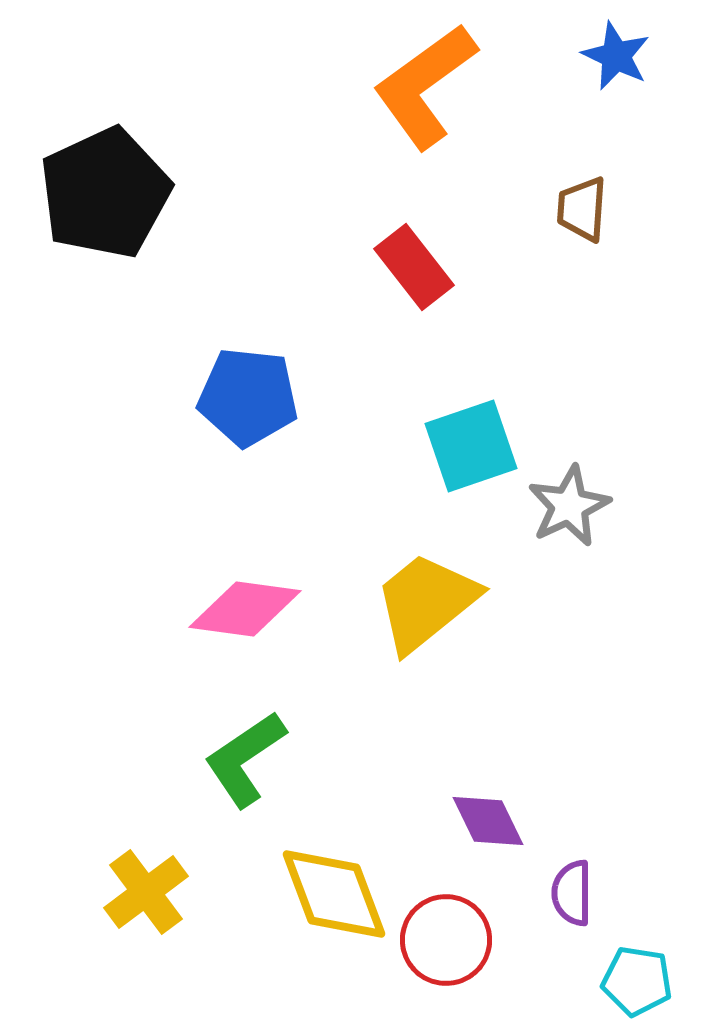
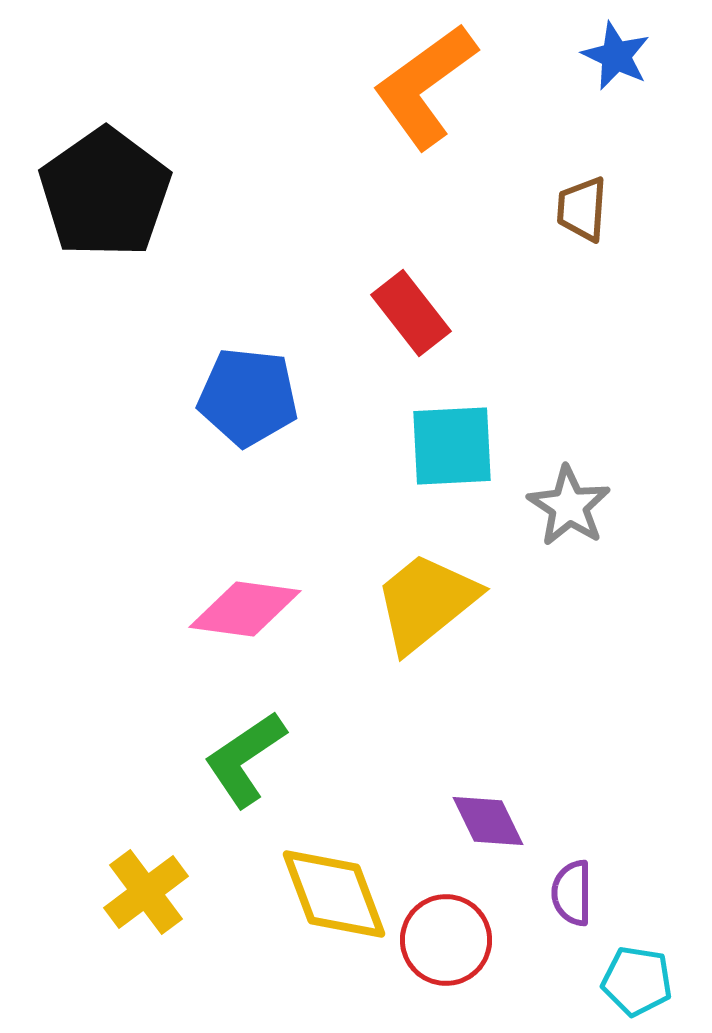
black pentagon: rotated 10 degrees counterclockwise
red rectangle: moved 3 px left, 46 px down
cyan square: moved 19 px left; rotated 16 degrees clockwise
gray star: rotated 14 degrees counterclockwise
